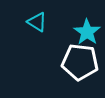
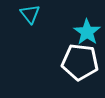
cyan triangle: moved 7 px left, 8 px up; rotated 20 degrees clockwise
